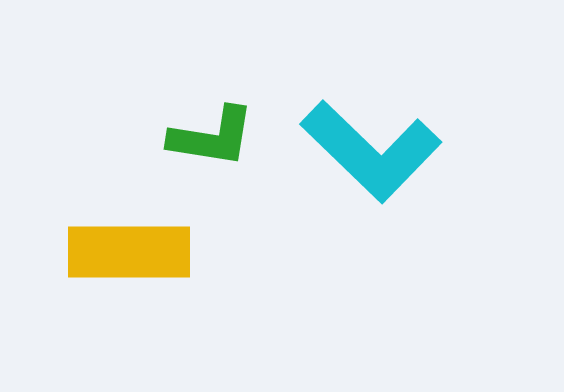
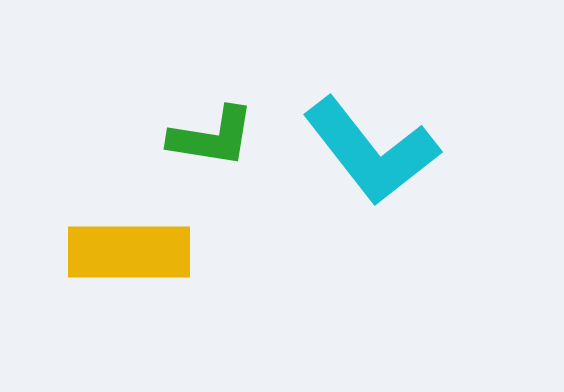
cyan L-shape: rotated 8 degrees clockwise
